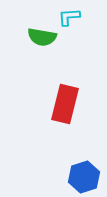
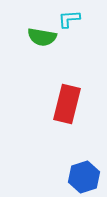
cyan L-shape: moved 2 px down
red rectangle: moved 2 px right
